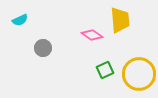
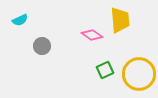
gray circle: moved 1 px left, 2 px up
